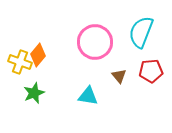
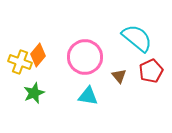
cyan semicircle: moved 4 px left, 6 px down; rotated 108 degrees clockwise
pink circle: moved 10 px left, 15 px down
red pentagon: rotated 20 degrees counterclockwise
